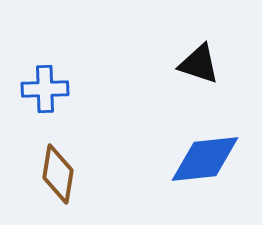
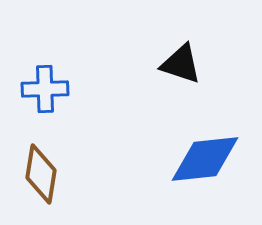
black triangle: moved 18 px left
brown diamond: moved 17 px left
